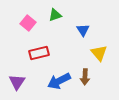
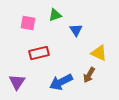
pink square: rotated 28 degrees counterclockwise
blue triangle: moved 7 px left
yellow triangle: rotated 24 degrees counterclockwise
brown arrow: moved 4 px right, 2 px up; rotated 28 degrees clockwise
blue arrow: moved 2 px right, 1 px down
